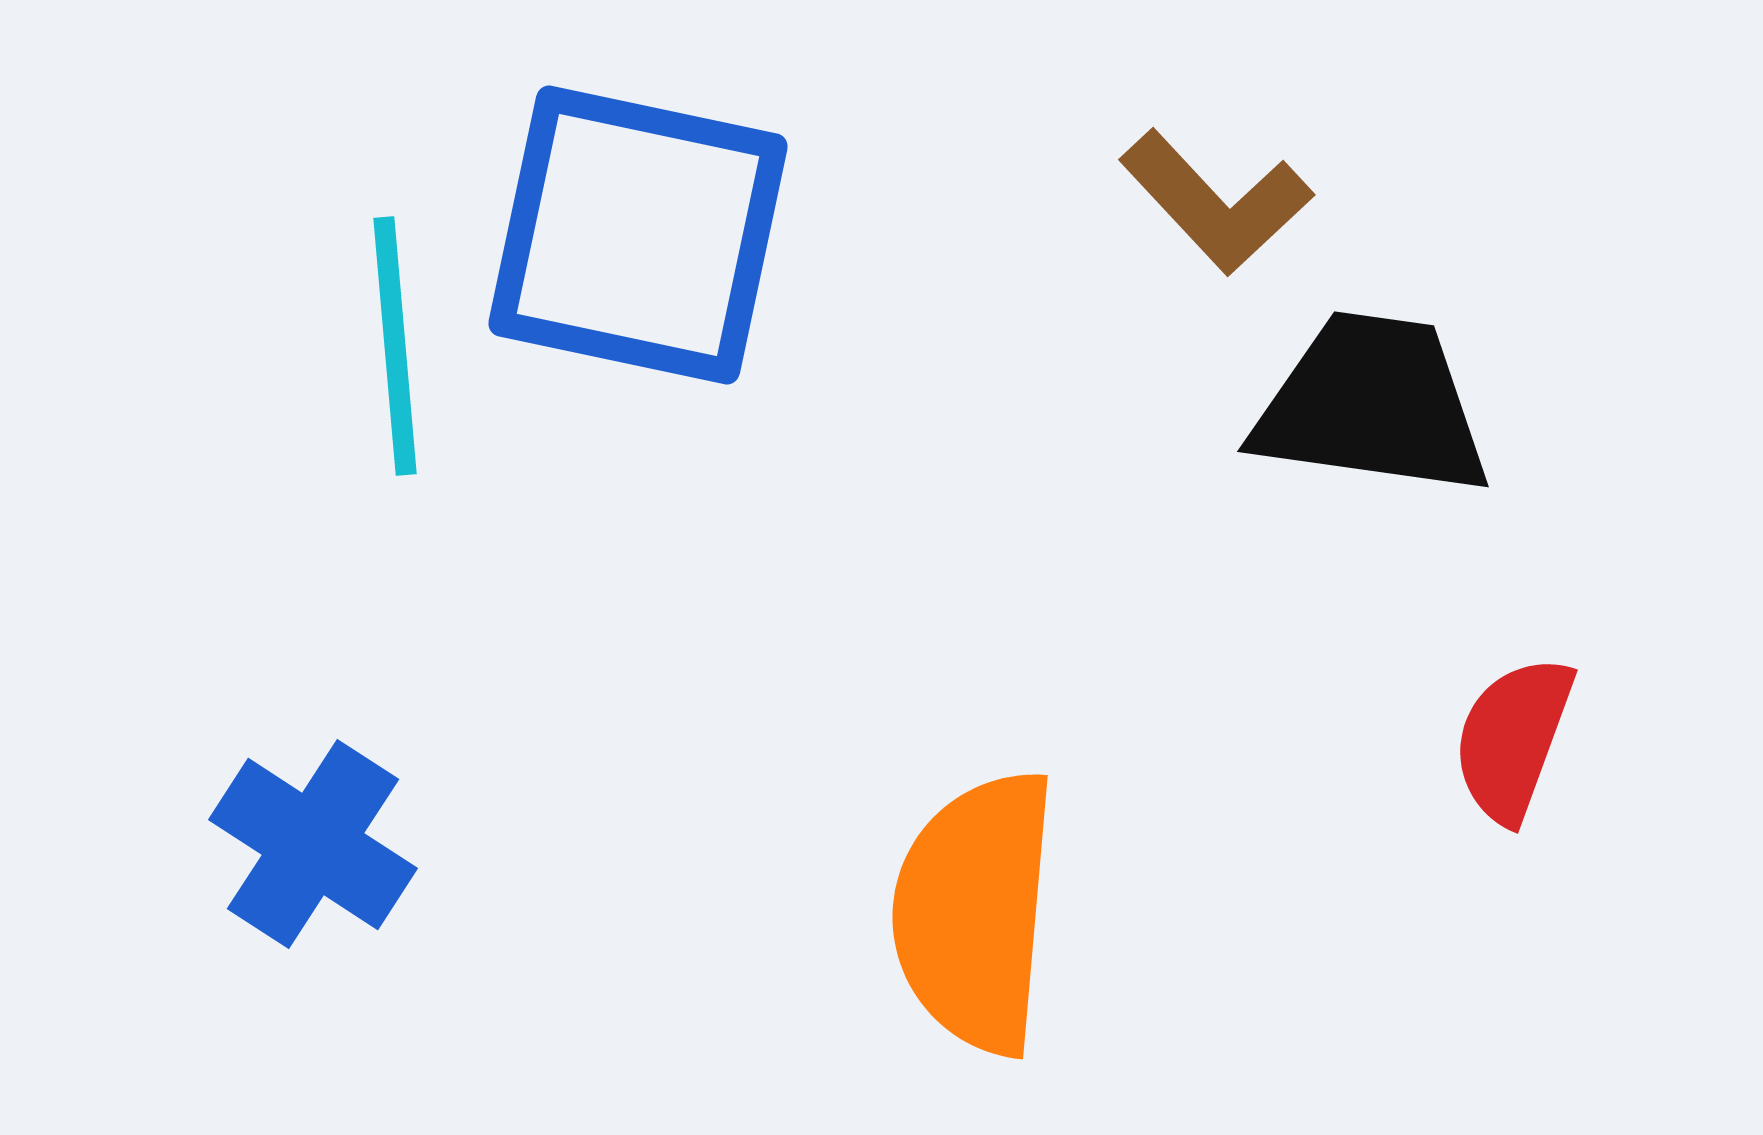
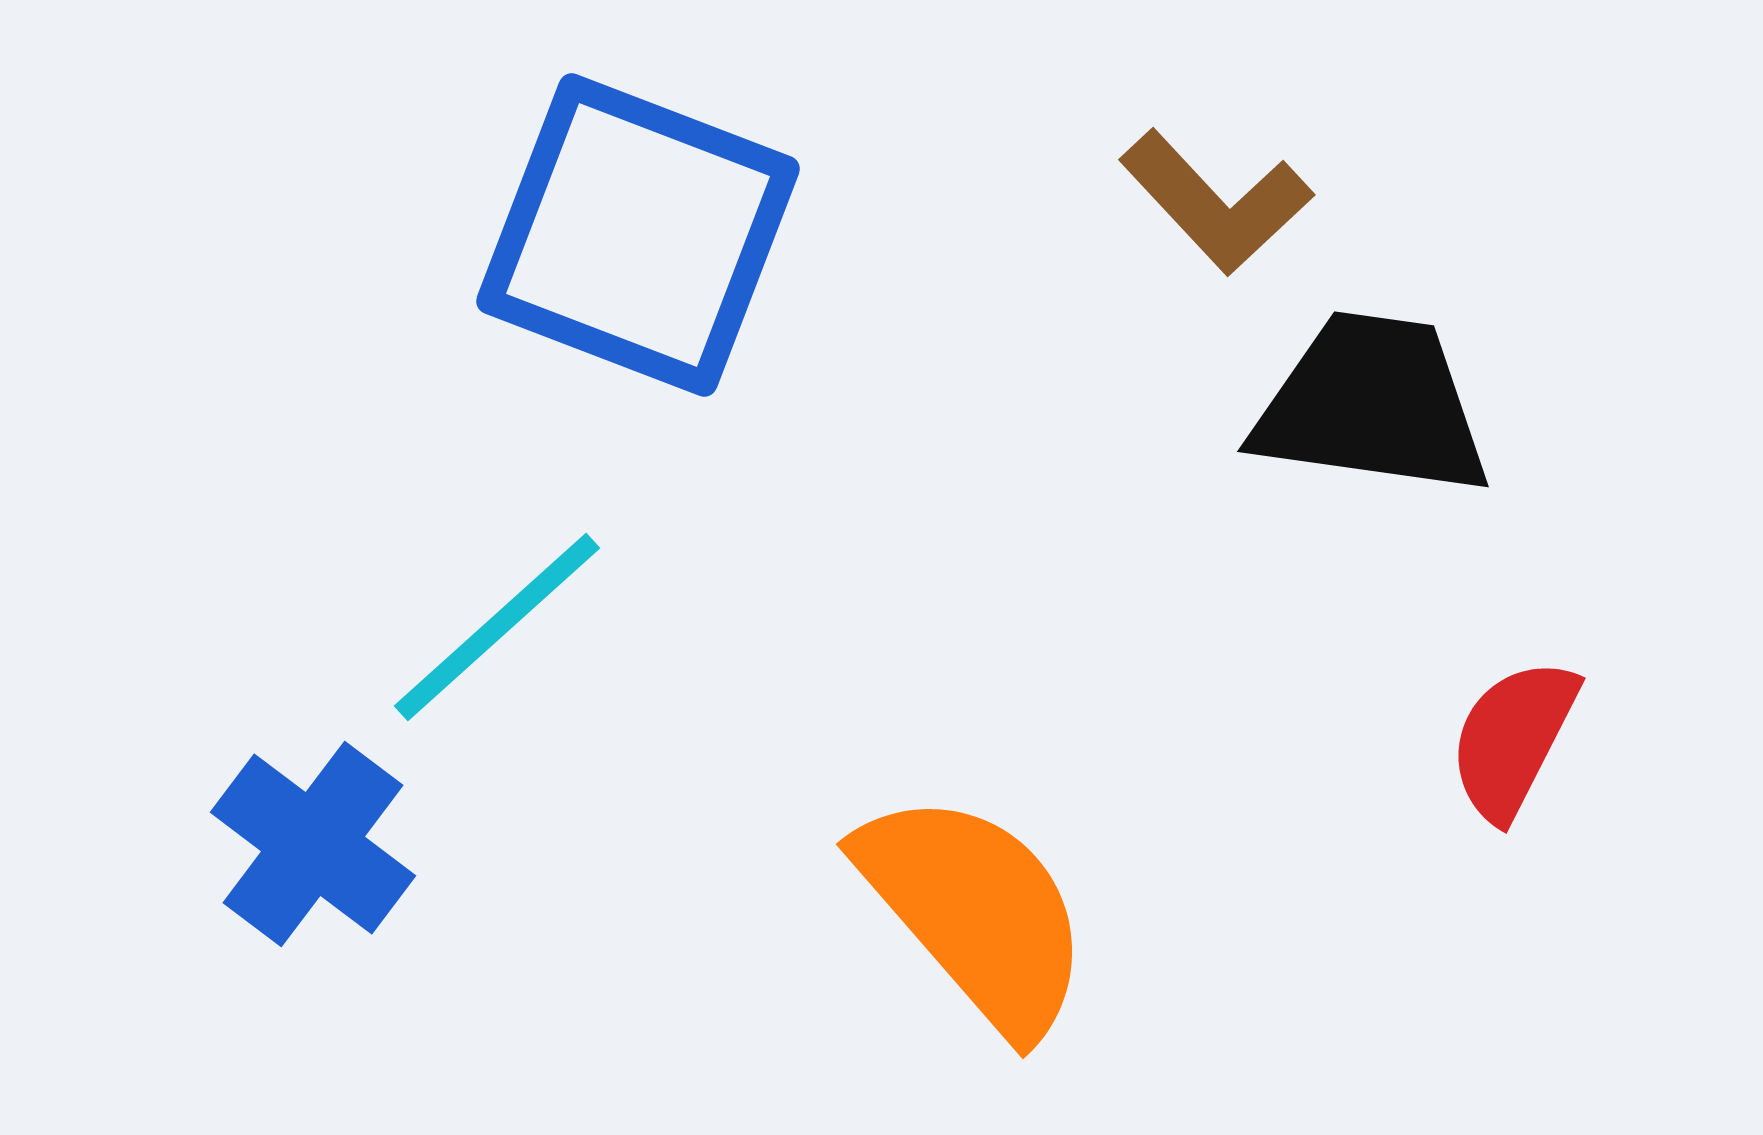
blue square: rotated 9 degrees clockwise
cyan line: moved 102 px right, 281 px down; rotated 53 degrees clockwise
red semicircle: rotated 7 degrees clockwise
blue cross: rotated 4 degrees clockwise
orange semicircle: rotated 134 degrees clockwise
